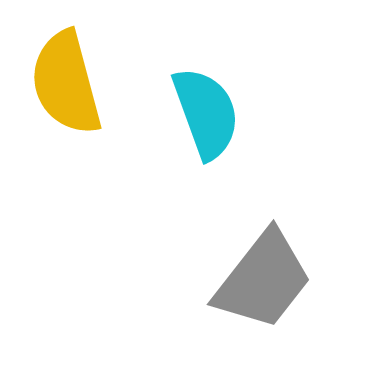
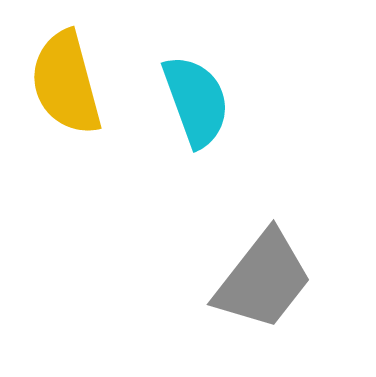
cyan semicircle: moved 10 px left, 12 px up
